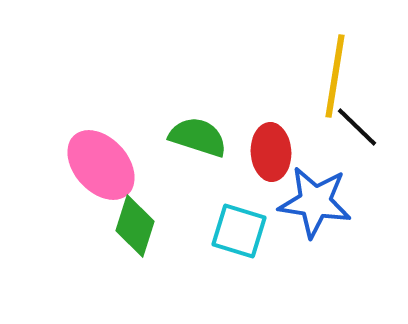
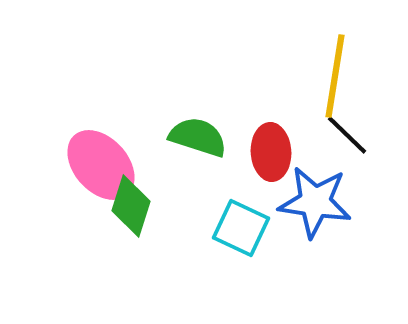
black line: moved 10 px left, 8 px down
green diamond: moved 4 px left, 20 px up
cyan square: moved 2 px right, 3 px up; rotated 8 degrees clockwise
